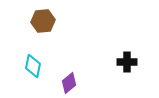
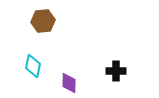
black cross: moved 11 px left, 9 px down
purple diamond: rotated 50 degrees counterclockwise
